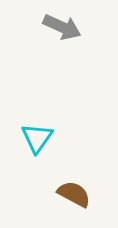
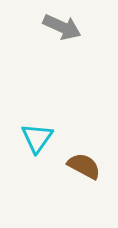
brown semicircle: moved 10 px right, 28 px up
